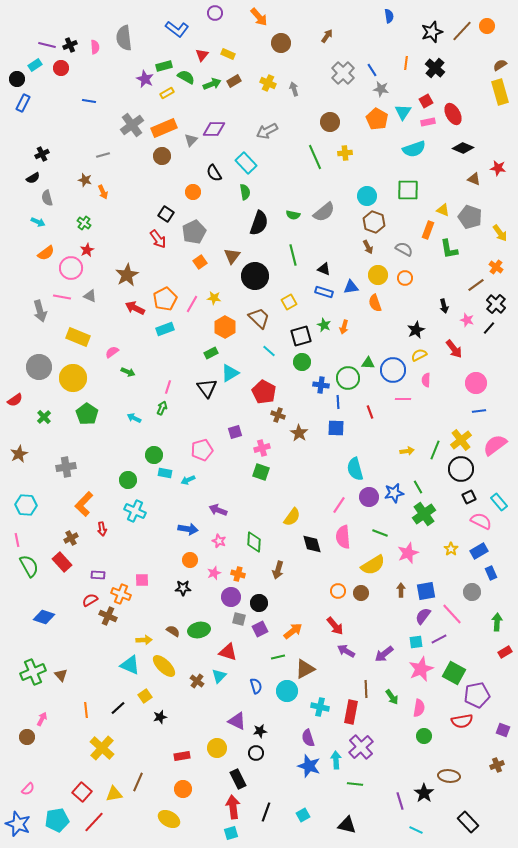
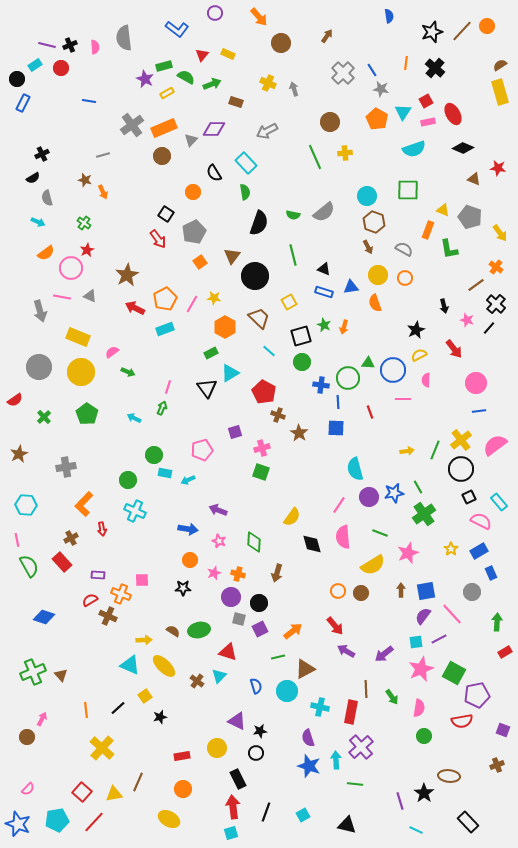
brown rectangle at (234, 81): moved 2 px right, 21 px down; rotated 48 degrees clockwise
yellow circle at (73, 378): moved 8 px right, 6 px up
brown arrow at (278, 570): moved 1 px left, 3 px down
